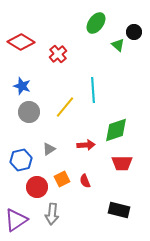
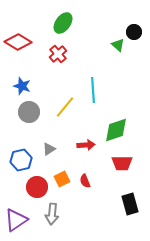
green ellipse: moved 33 px left
red diamond: moved 3 px left
black rectangle: moved 11 px right, 6 px up; rotated 60 degrees clockwise
